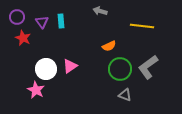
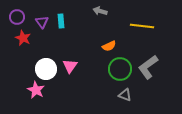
pink triangle: rotated 21 degrees counterclockwise
